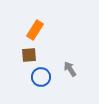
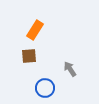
brown square: moved 1 px down
blue circle: moved 4 px right, 11 px down
